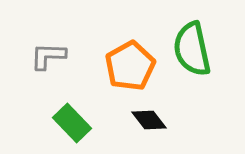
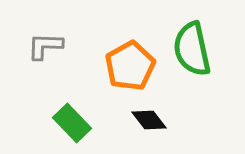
gray L-shape: moved 3 px left, 10 px up
